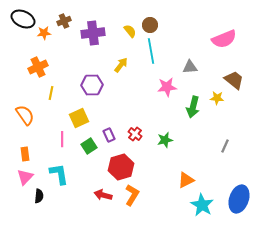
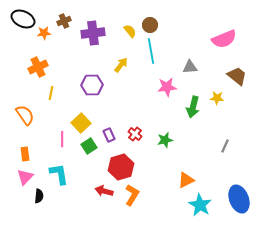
brown trapezoid: moved 3 px right, 4 px up
yellow square: moved 2 px right, 5 px down; rotated 18 degrees counterclockwise
red arrow: moved 1 px right, 4 px up
blue ellipse: rotated 40 degrees counterclockwise
cyan star: moved 2 px left
